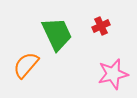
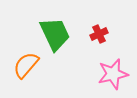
red cross: moved 2 px left, 8 px down
green trapezoid: moved 2 px left
